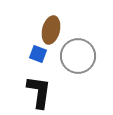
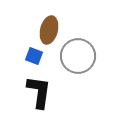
brown ellipse: moved 2 px left
blue square: moved 4 px left, 2 px down
